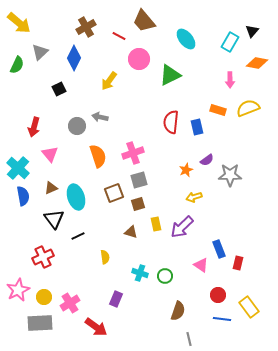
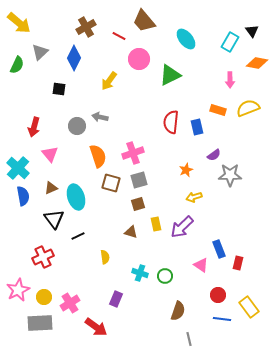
black triangle at (252, 31): rotated 16 degrees counterclockwise
black square at (59, 89): rotated 32 degrees clockwise
purple semicircle at (207, 160): moved 7 px right, 5 px up
brown square at (114, 193): moved 3 px left, 10 px up; rotated 36 degrees clockwise
